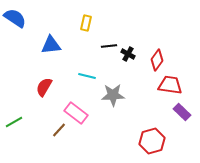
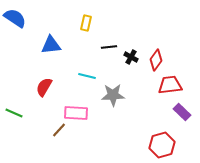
black line: moved 1 px down
black cross: moved 3 px right, 3 px down
red diamond: moved 1 px left
red trapezoid: rotated 15 degrees counterclockwise
pink rectangle: rotated 35 degrees counterclockwise
green line: moved 9 px up; rotated 54 degrees clockwise
red hexagon: moved 10 px right, 4 px down
